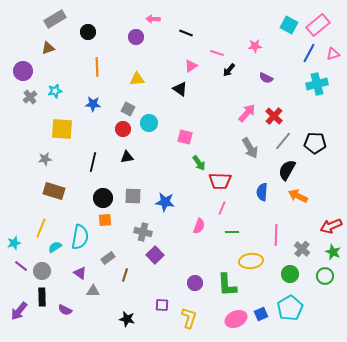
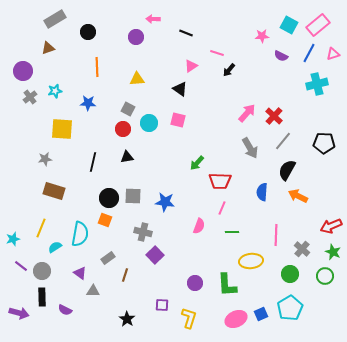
pink star at (255, 46): moved 7 px right, 10 px up
purple semicircle at (266, 78): moved 15 px right, 22 px up
blue star at (93, 104): moved 5 px left, 1 px up
pink square at (185, 137): moved 7 px left, 17 px up
black pentagon at (315, 143): moved 9 px right
green arrow at (199, 163): moved 2 px left; rotated 77 degrees clockwise
black circle at (103, 198): moved 6 px right
orange square at (105, 220): rotated 24 degrees clockwise
cyan semicircle at (80, 237): moved 3 px up
cyan star at (14, 243): moved 1 px left, 4 px up
purple arrow at (19, 311): moved 2 px down; rotated 114 degrees counterclockwise
black star at (127, 319): rotated 21 degrees clockwise
